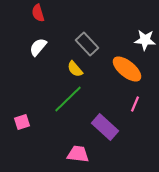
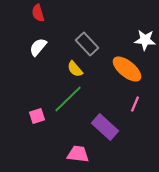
pink square: moved 15 px right, 6 px up
